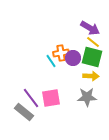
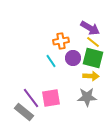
orange cross: moved 12 px up
green square: moved 1 px right, 1 px down
